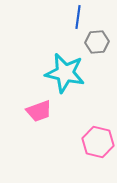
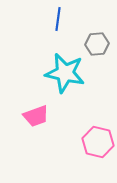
blue line: moved 20 px left, 2 px down
gray hexagon: moved 2 px down
pink trapezoid: moved 3 px left, 5 px down
